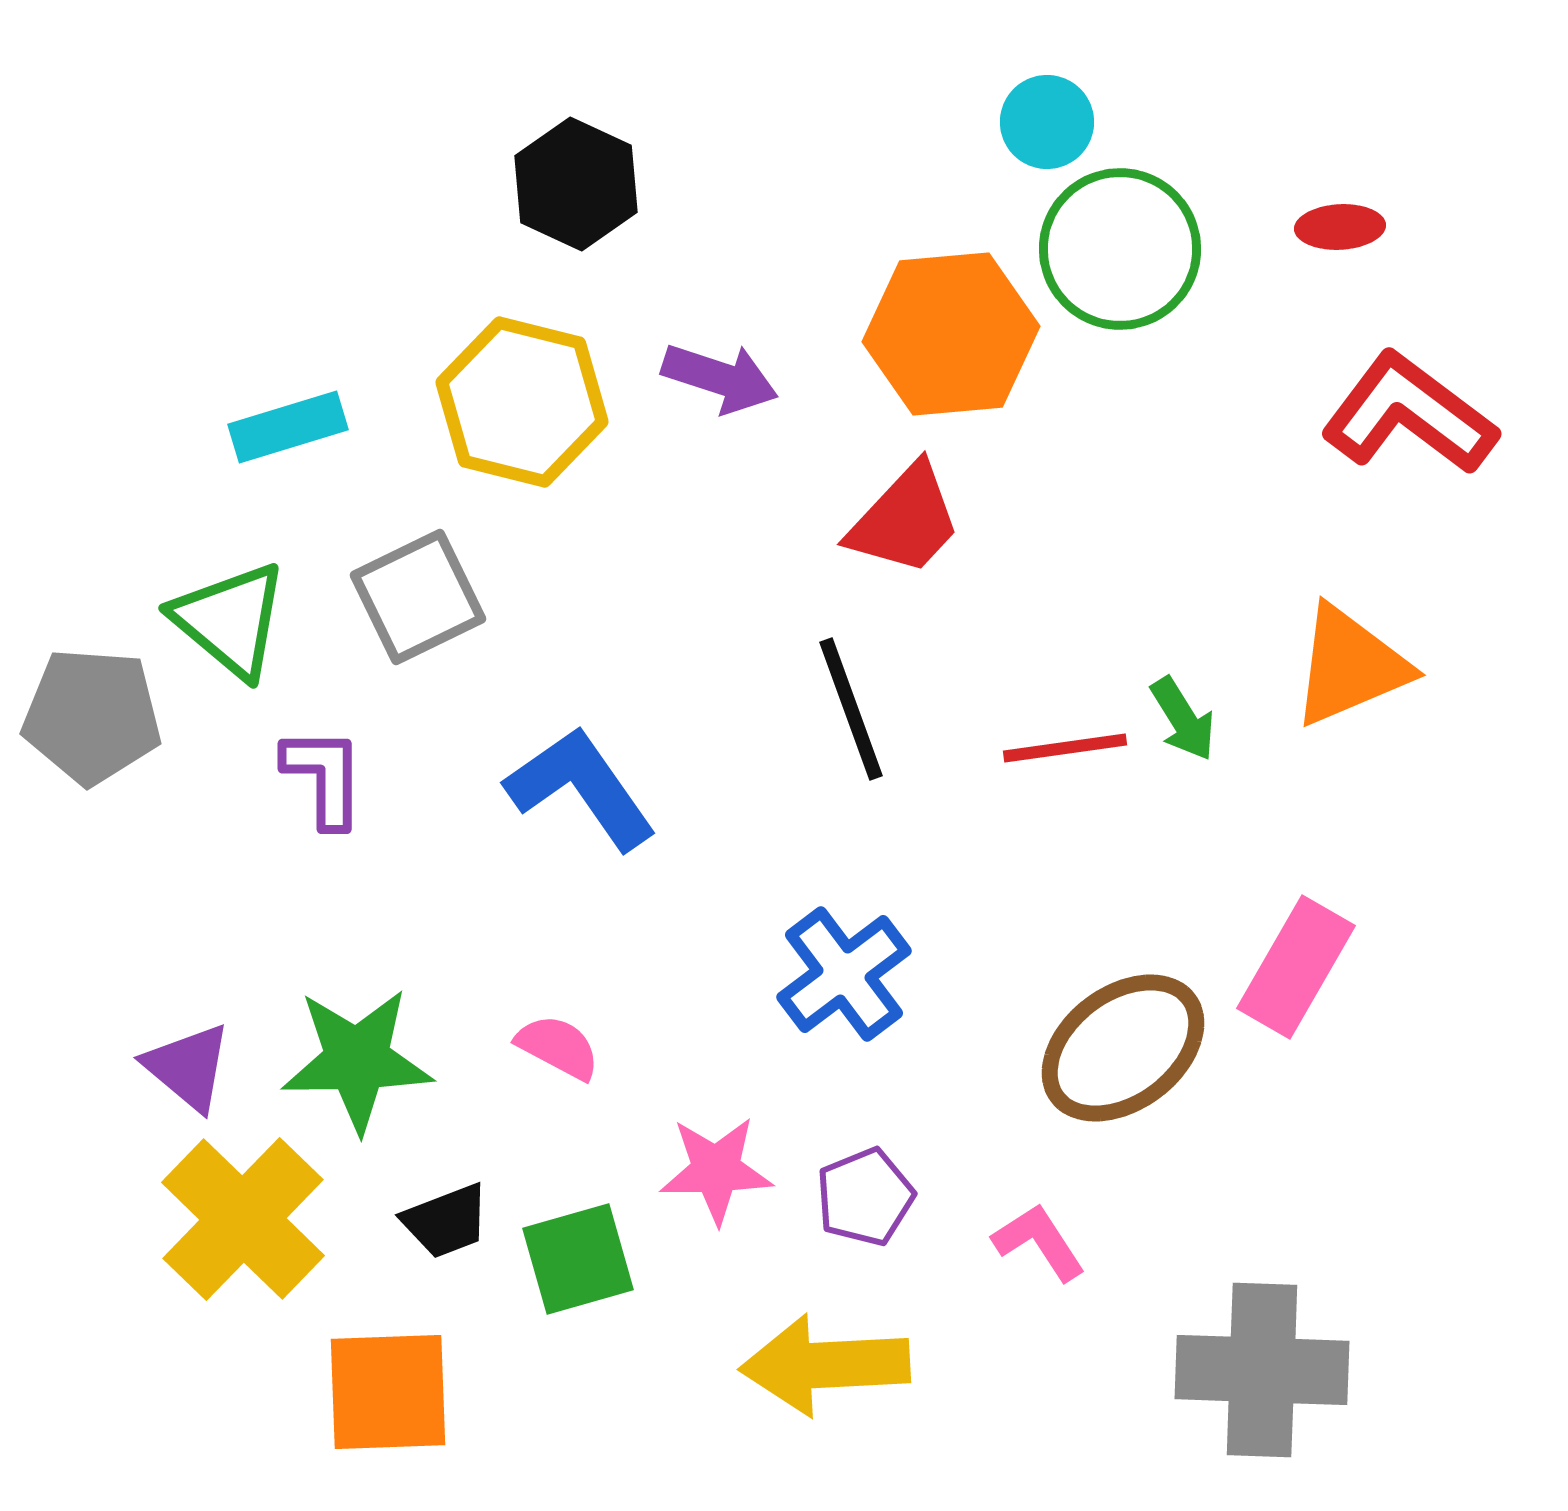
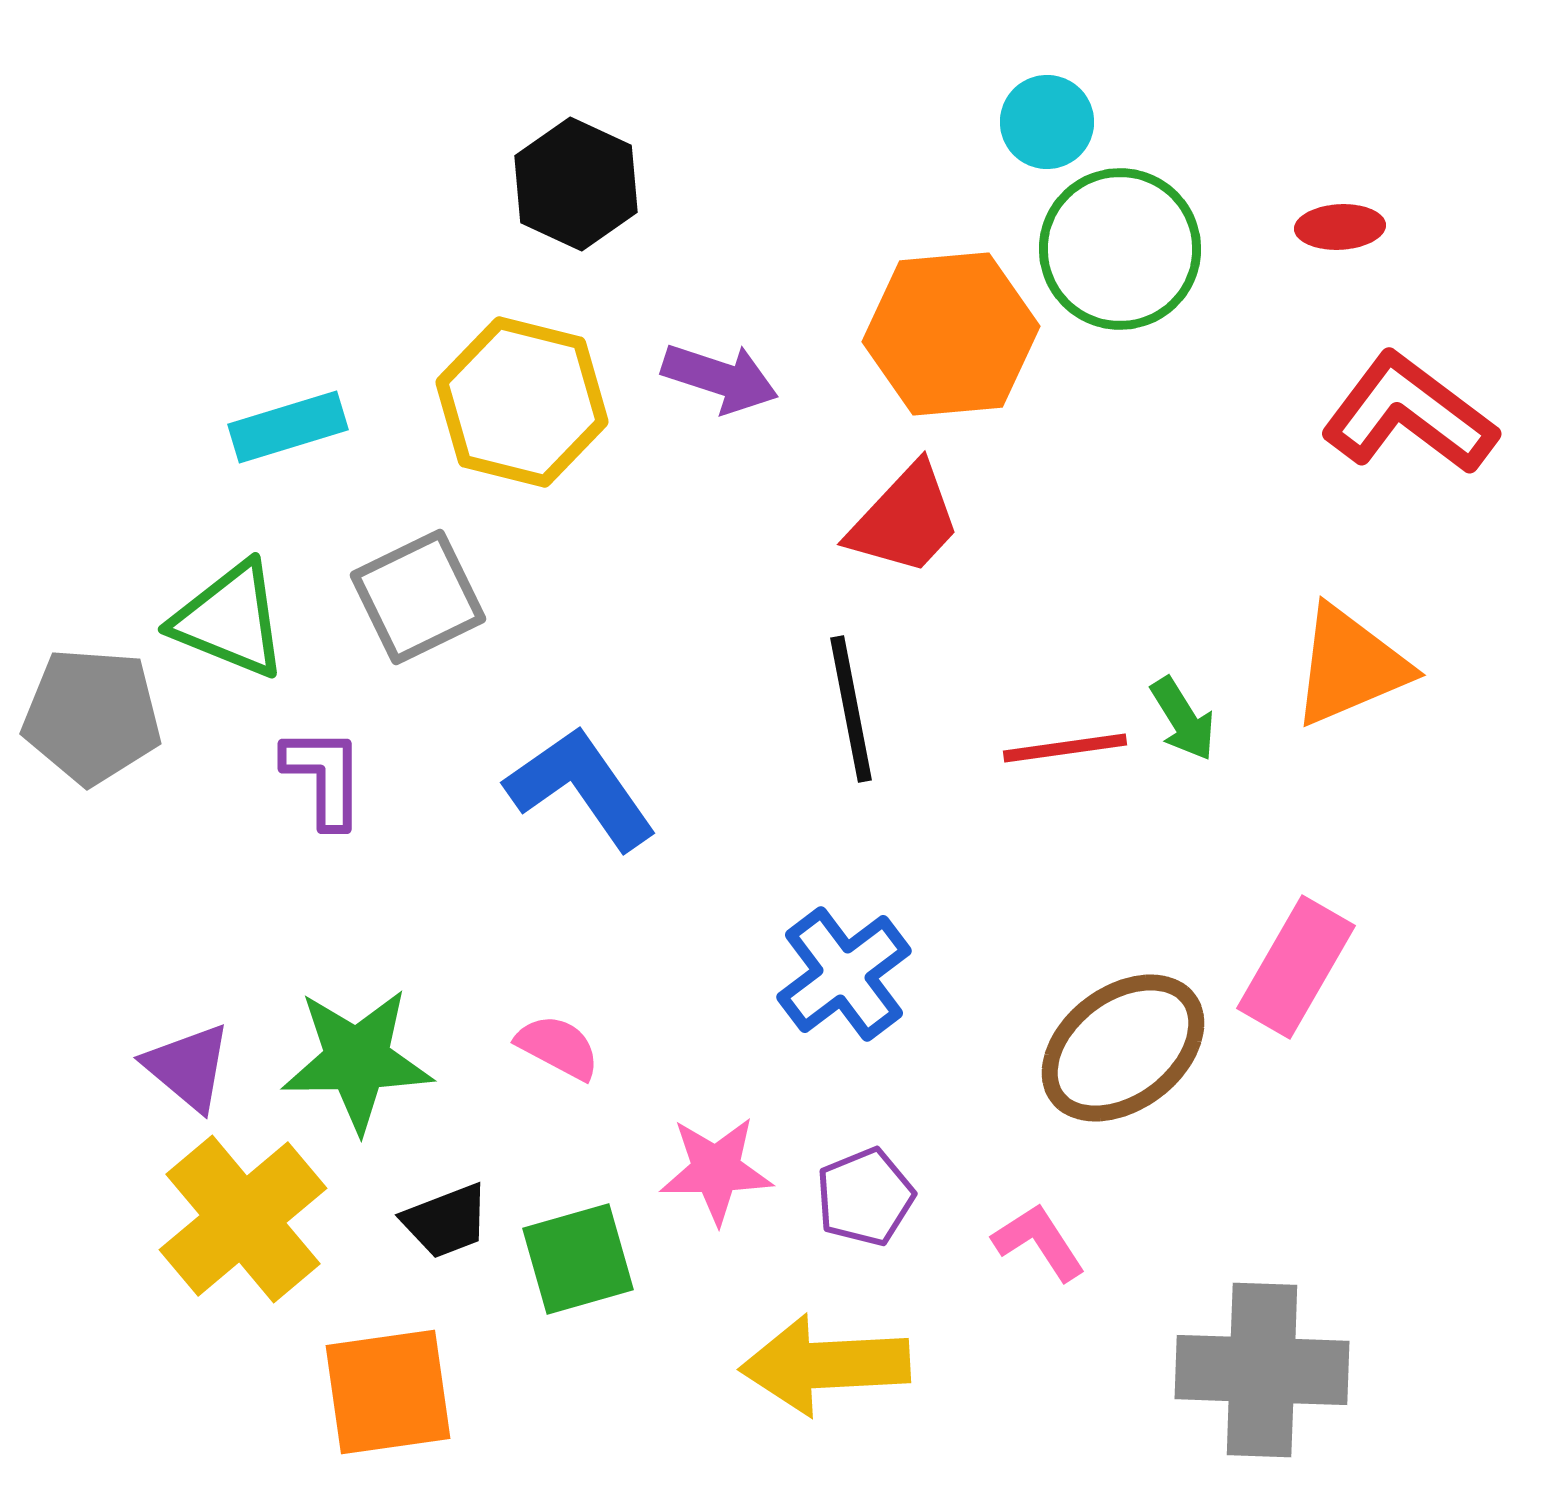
green triangle: rotated 18 degrees counterclockwise
black line: rotated 9 degrees clockwise
yellow cross: rotated 6 degrees clockwise
orange square: rotated 6 degrees counterclockwise
